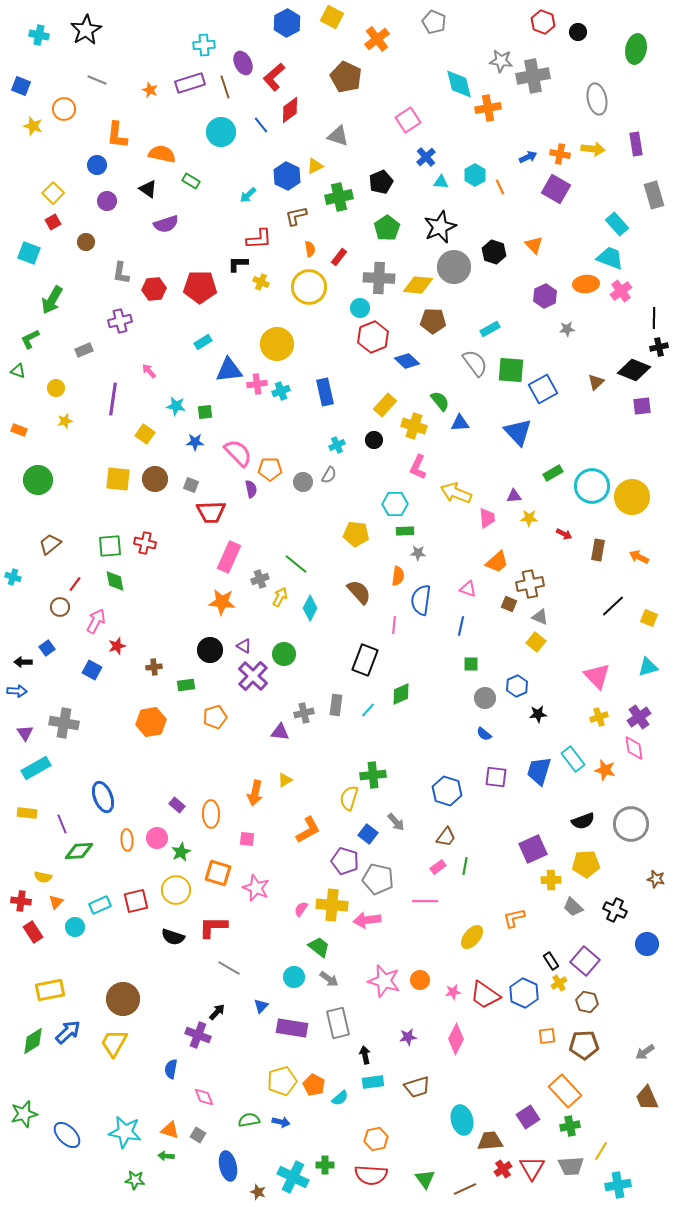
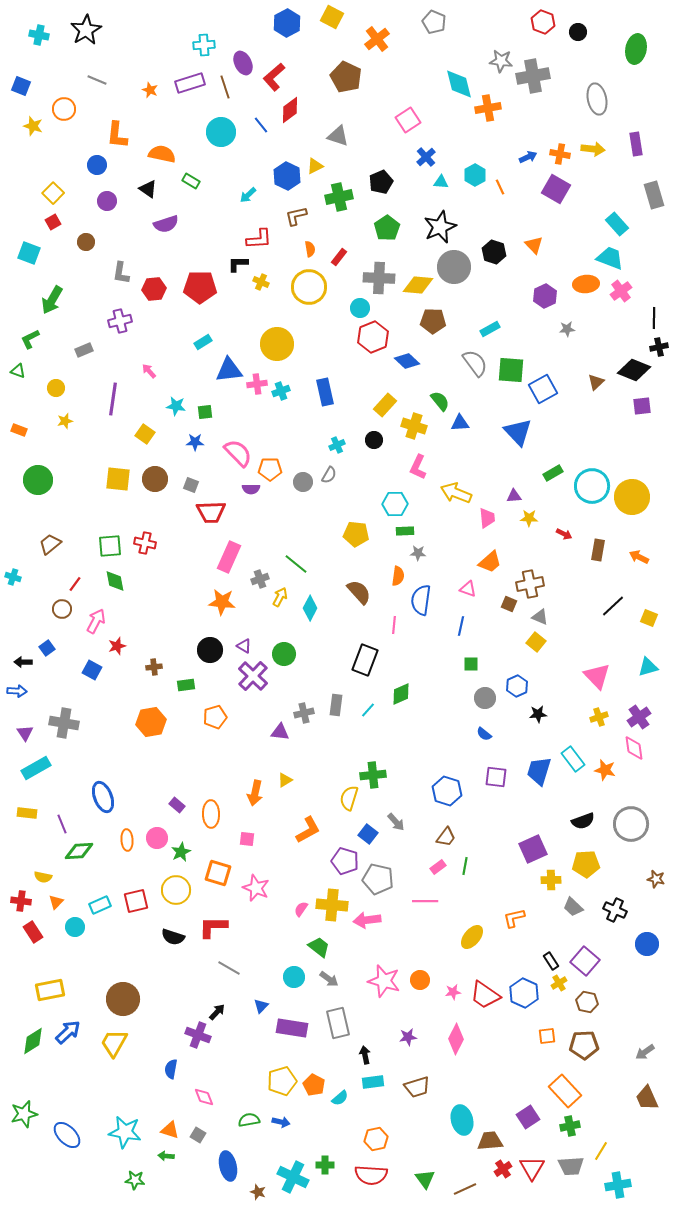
purple semicircle at (251, 489): rotated 102 degrees clockwise
orange trapezoid at (497, 562): moved 7 px left
brown circle at (60, 607): moved 2 px right, 2 px down
